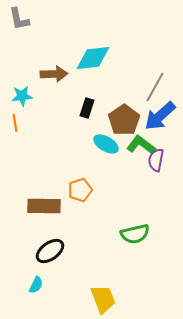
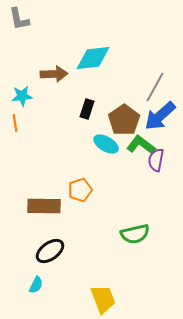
black rectangle: moved 1 px down
